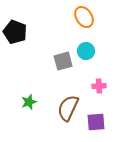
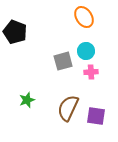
pink cross: moved 8 px left, 14 px up
green star: moved 2 px left, 2 px up
purple square: moved 6 px up; rotated 12 degrees clockwise
